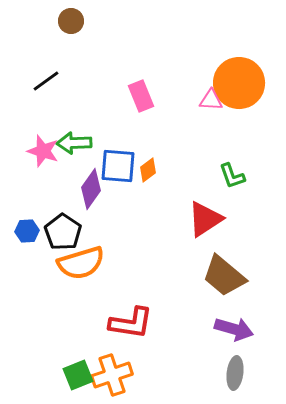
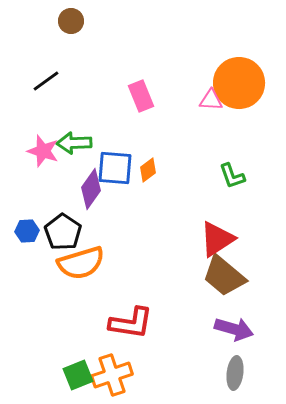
blue square: moved 3 px left, 2 px down
red triangle: moved 12 px right, 20 px down
